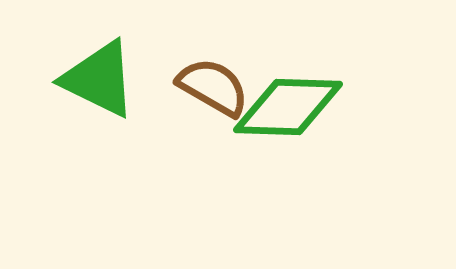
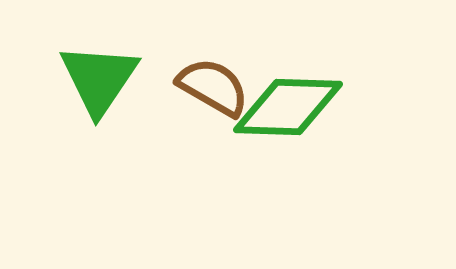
green triangle: rotated 38 degrees clockwise
